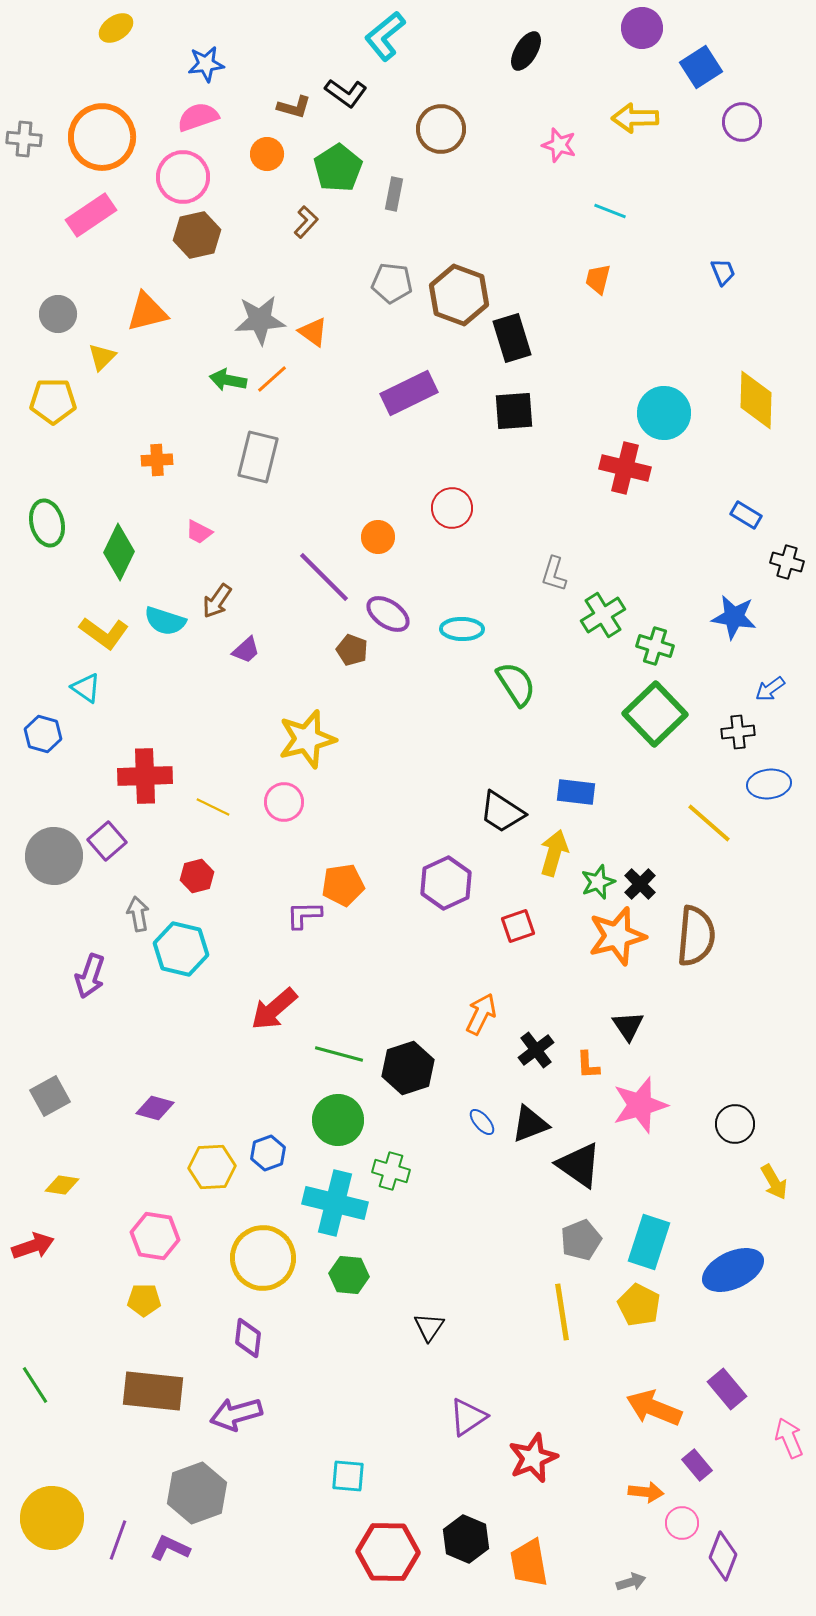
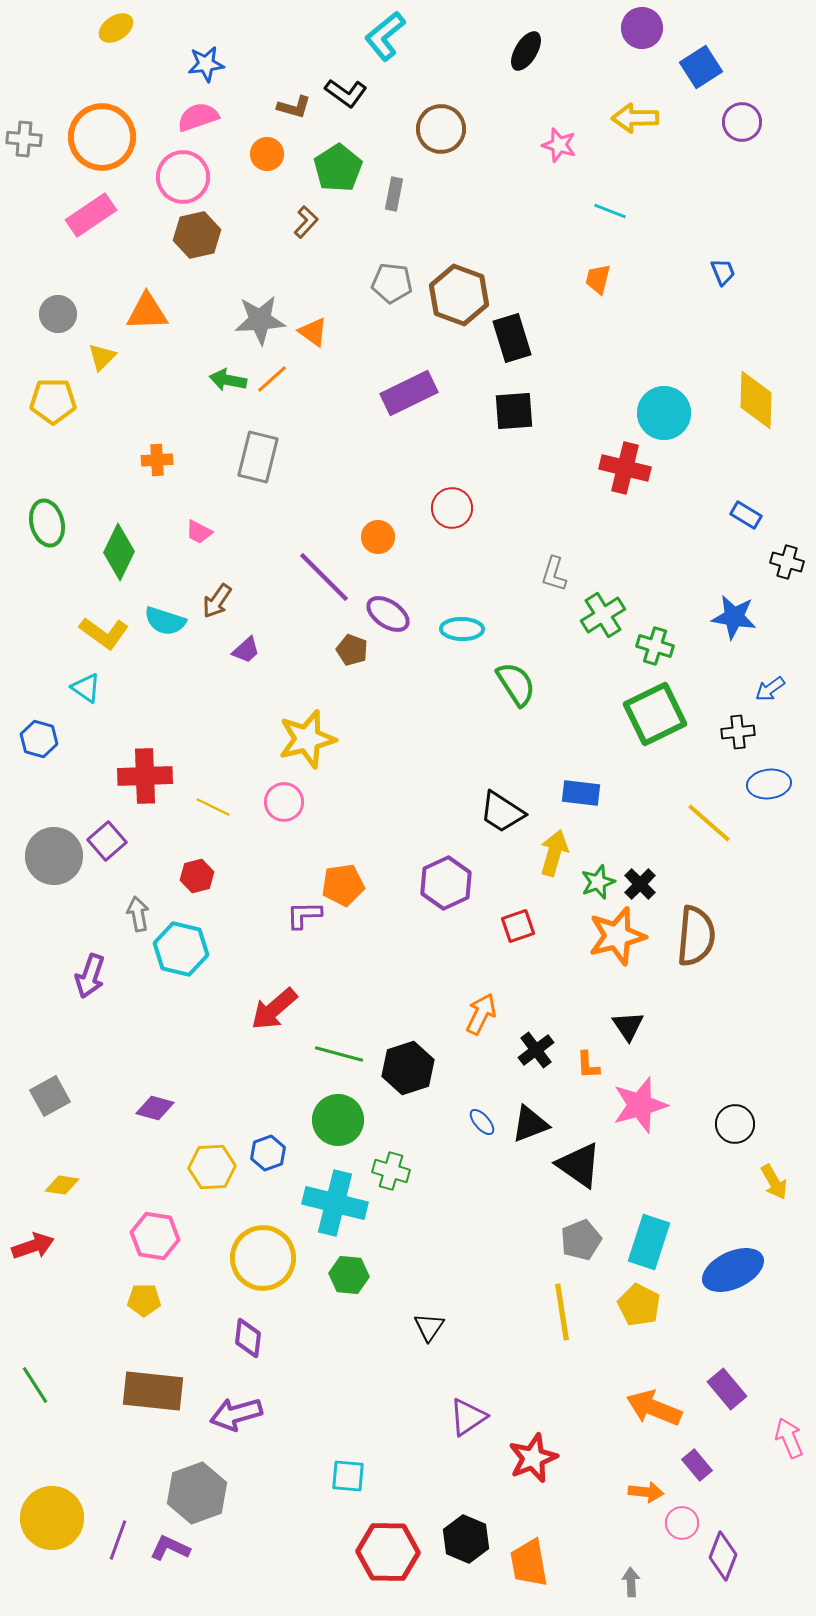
orange triangle at (147, 312): rotated 12 degrees clockwise
green square at (655, 714): rotated 18 degrees clockwise
blue hexagon at (43, 734): moved 4 px left, 5 px down
blue rectangle at (576, 792): moved 5 px right, 1 px down
gray arrow at (631, 1582): rotated 76 degrees counterclockwise
